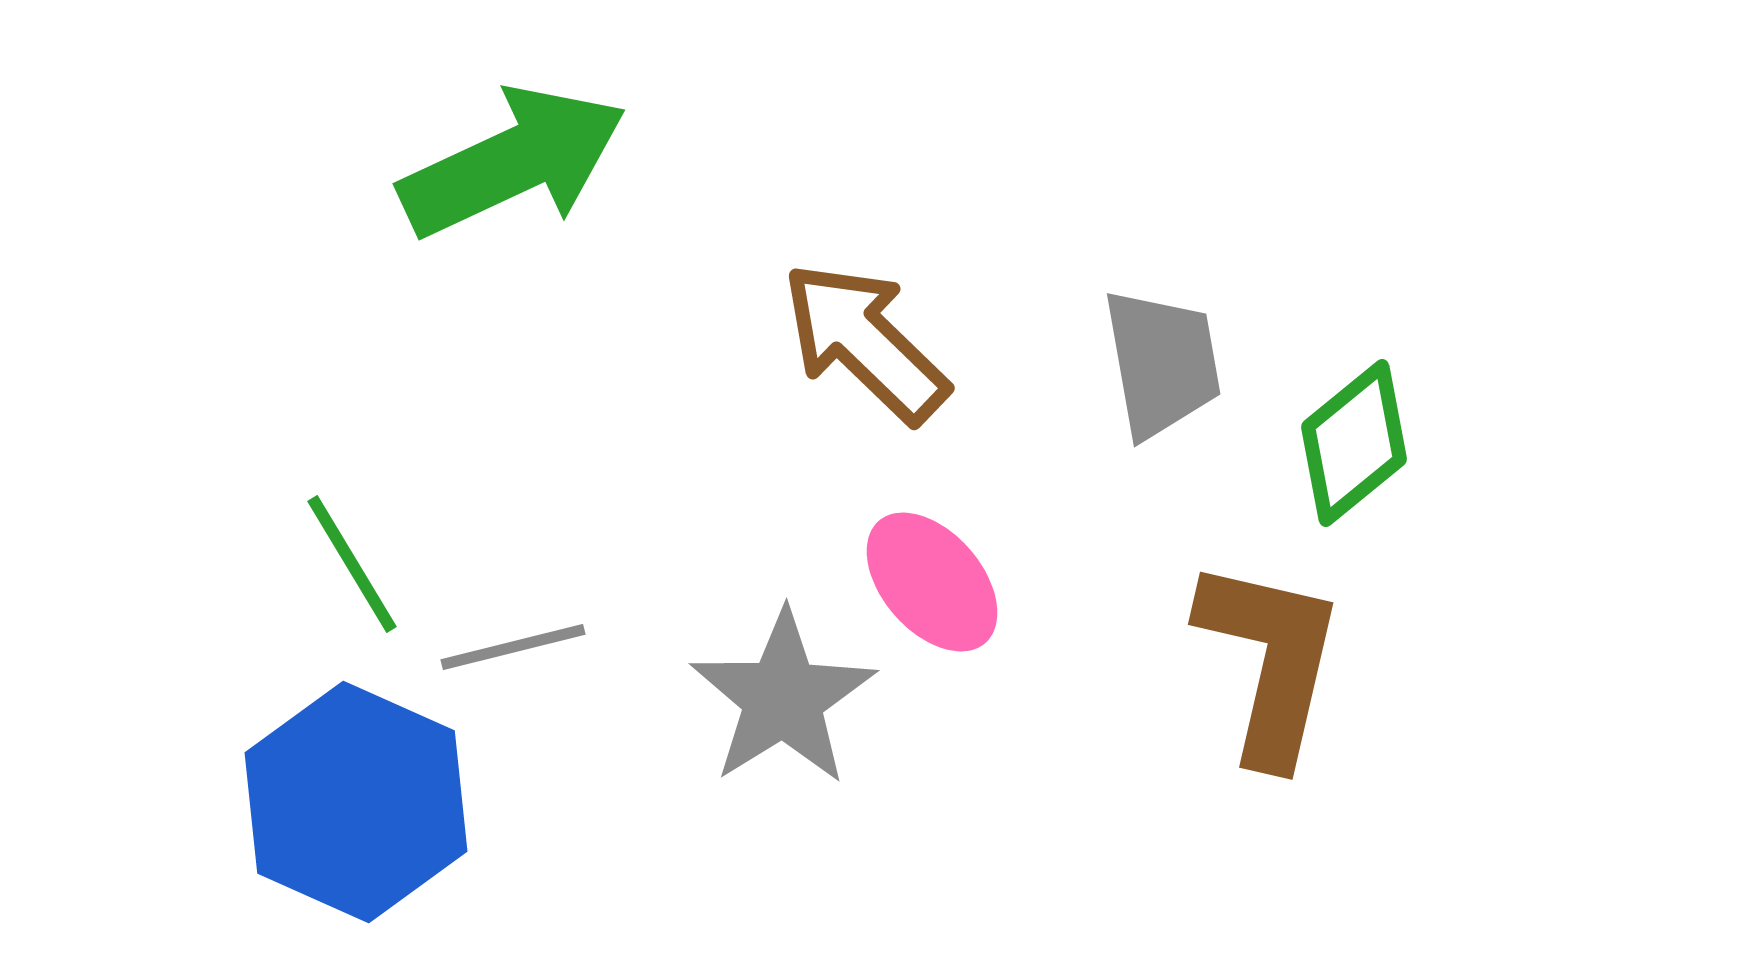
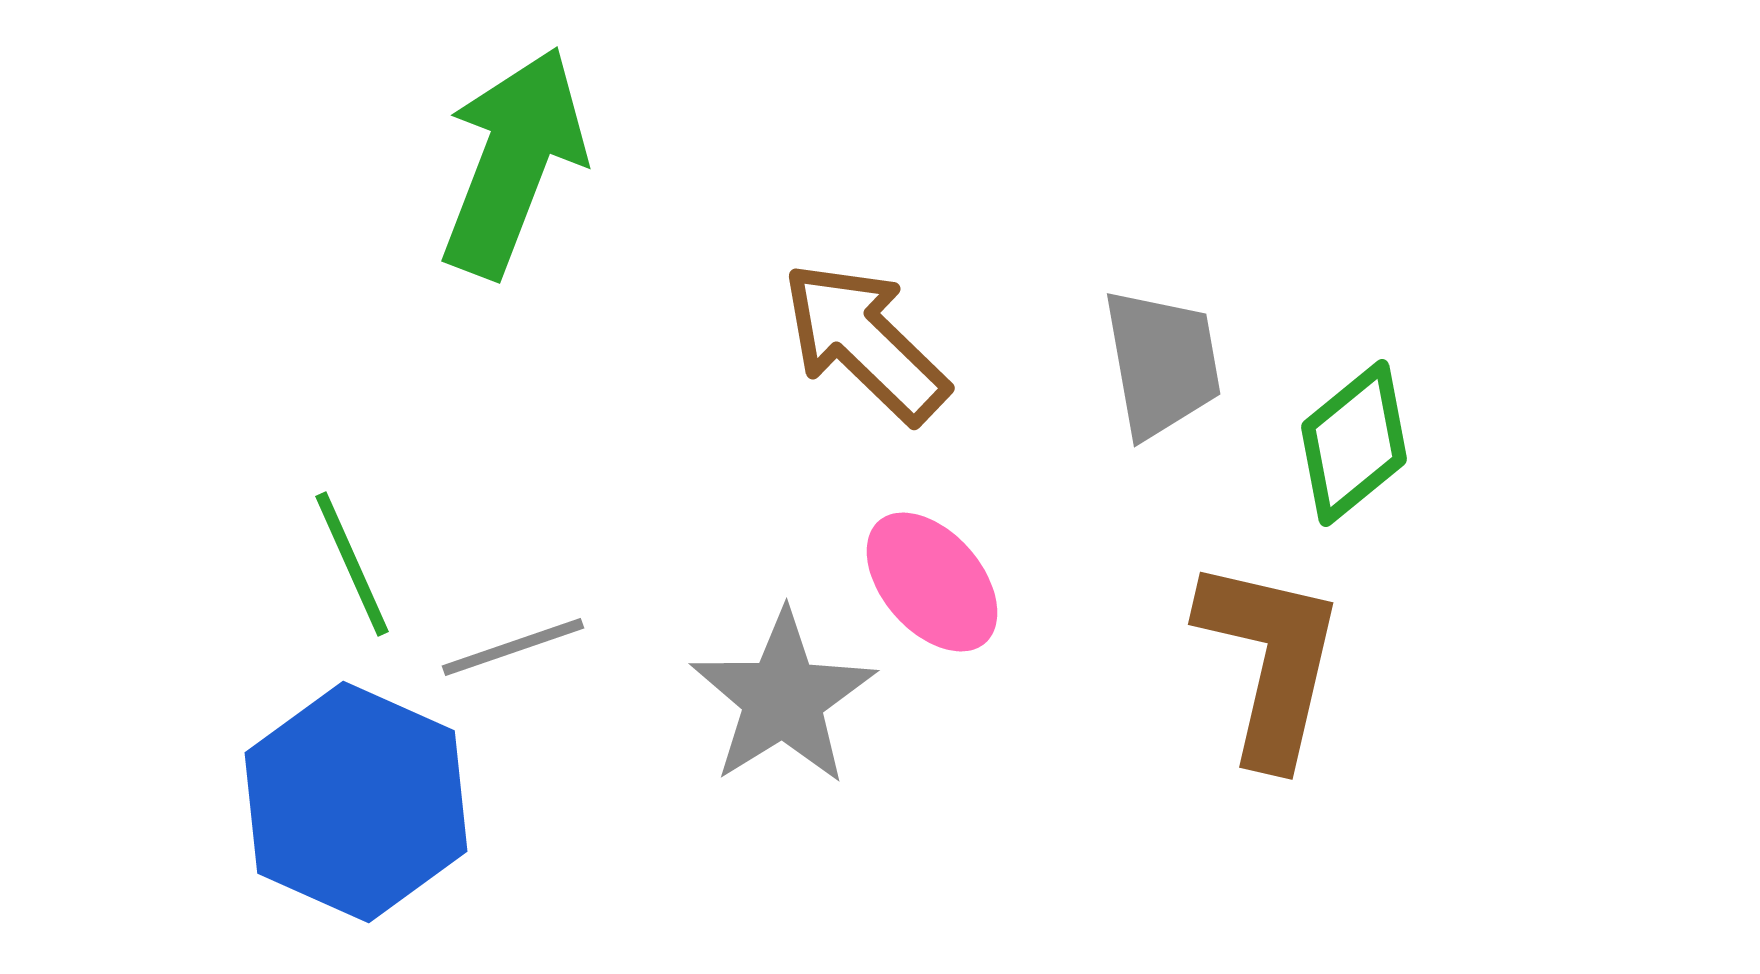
green arrow: rotated 44 degrees counterclockwise
green line: rotated 7 degrees clockwise
gray line: rotated 5 degrees counterclockwise
